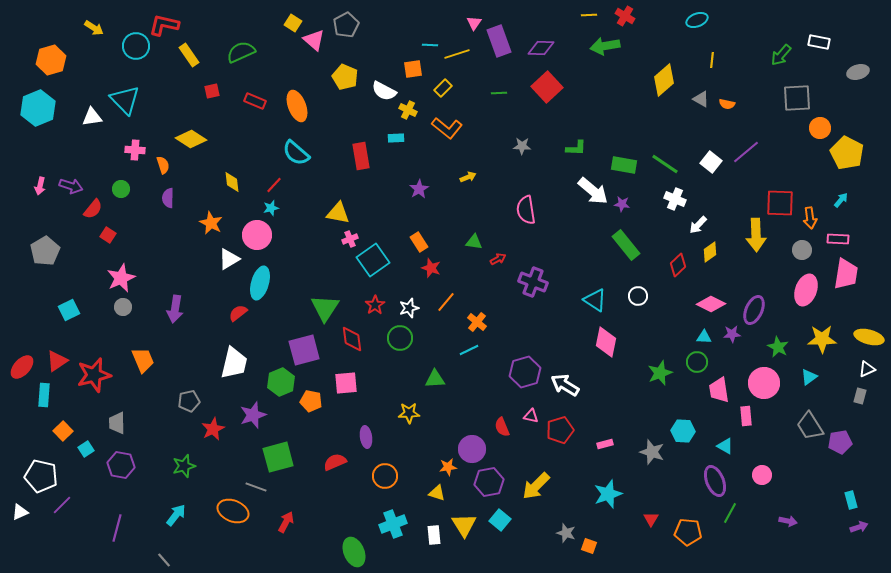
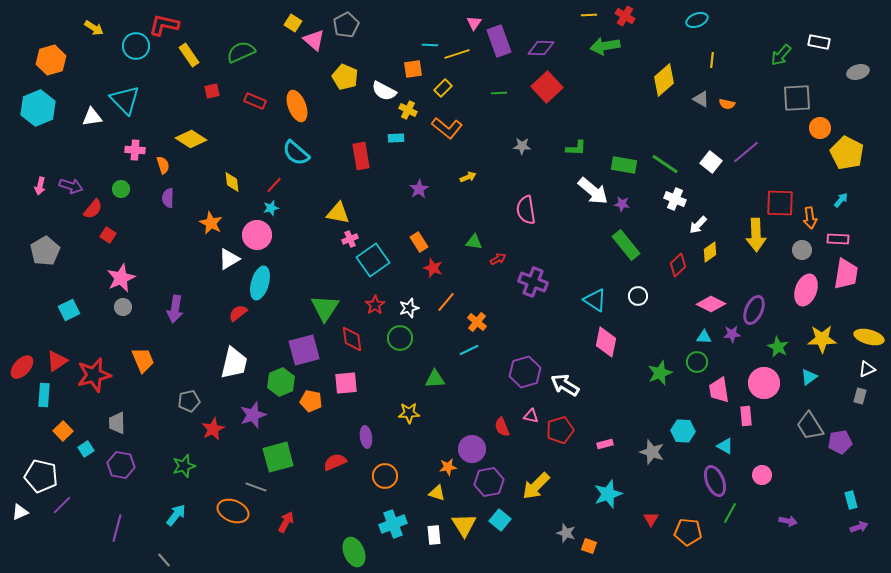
red star at (431, 268): moved 2 px right
